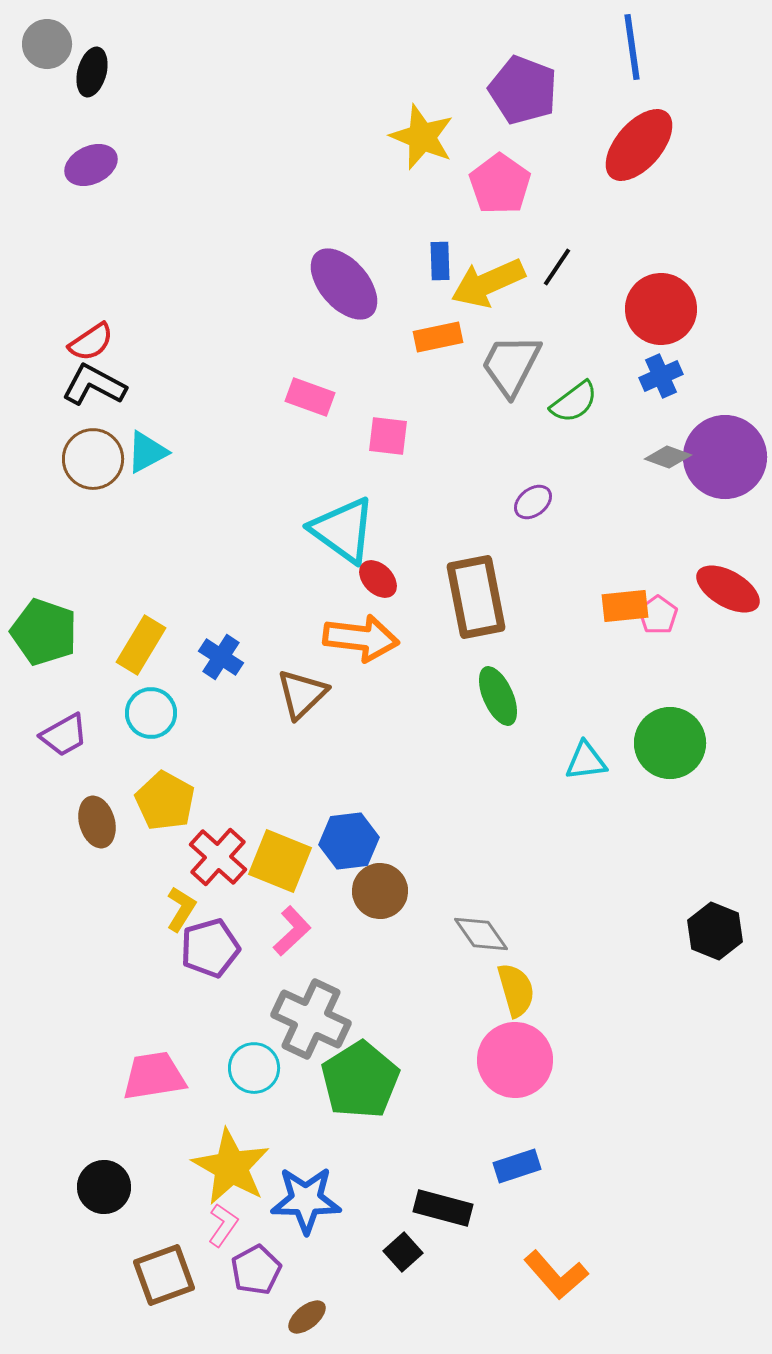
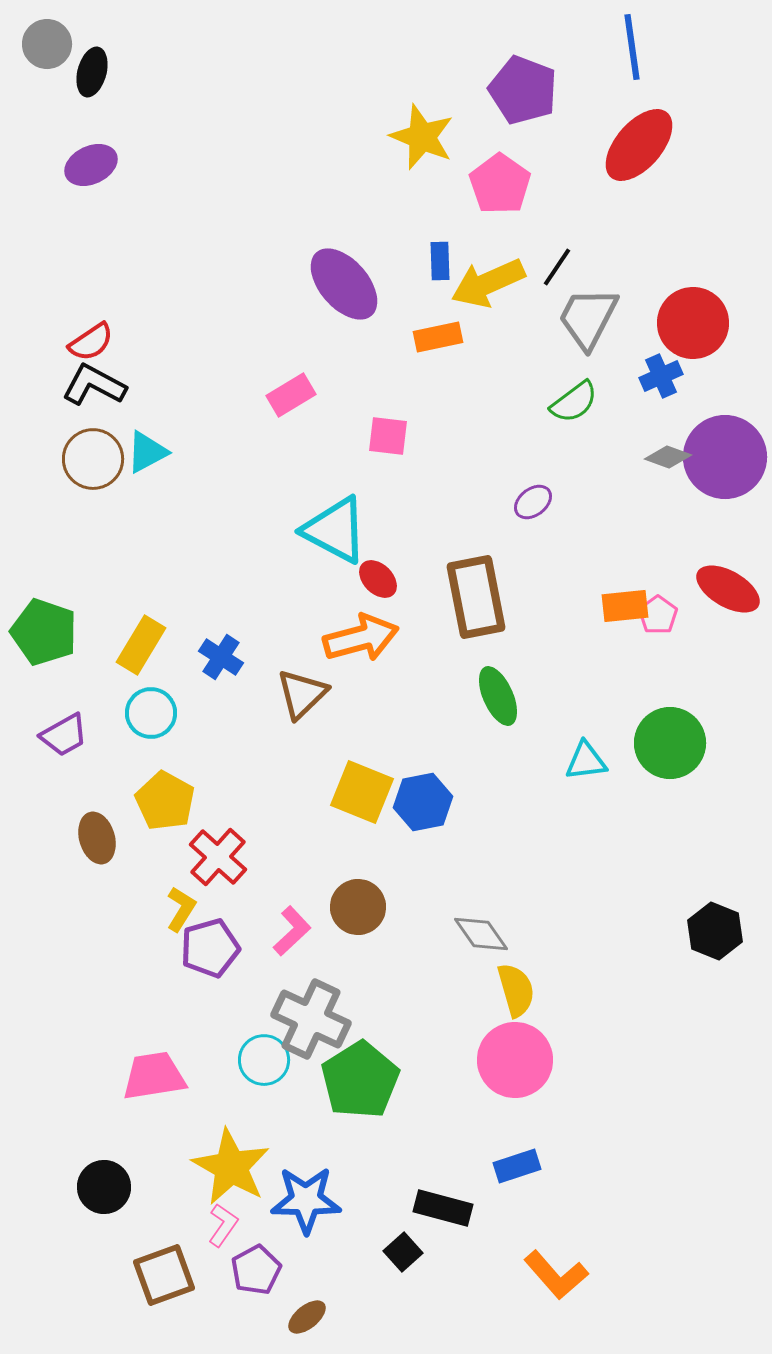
red circle at (661, 309): moved 32 px right, 14 px down
gray trapezoid at (511, 365): moved 77 px right, 47 px up
pink rectangle at (310, 397): moved 19 px left, 2 px up; rotated 51 degrees counterclockwise
cyan triangle at (343, 530): moved 8 px left; rotated 8 degrees counterclockwise
orange arrow at (361, 638): rotated 22 degrees counterclockwise
brown ellipse at (97, 822): moved 16 px down
blue hexagon at (349, 841): moved 74 px right, 39 px up; rotated 4 degrees counterclockwise
yellow square at (280, 861): moved 82 px right, 69 px up
brown circle at (380, 891): moved 22 px left, 16 px down
cyan circle at (254, 1068): moved 10 px right, 8 px up
